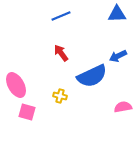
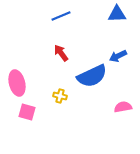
pink ellipse: moved 1 px right, 2 px up; rotated 15 degrees clockwise
